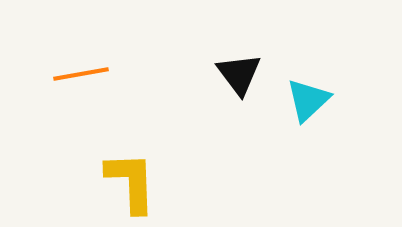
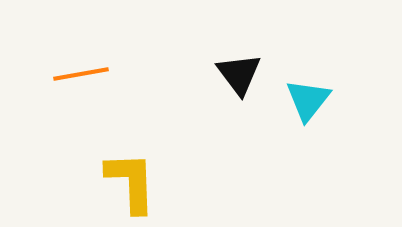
cyan triangle: rotated 9 degrees counterclockwise
